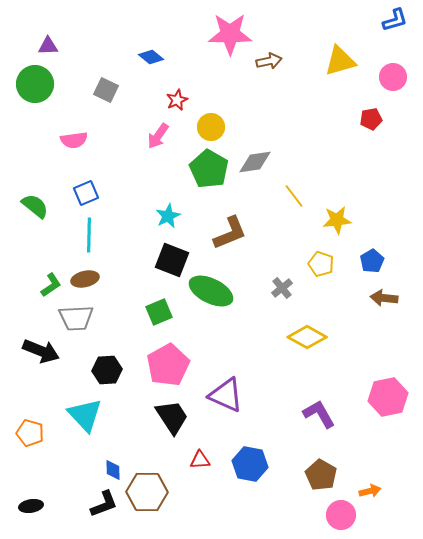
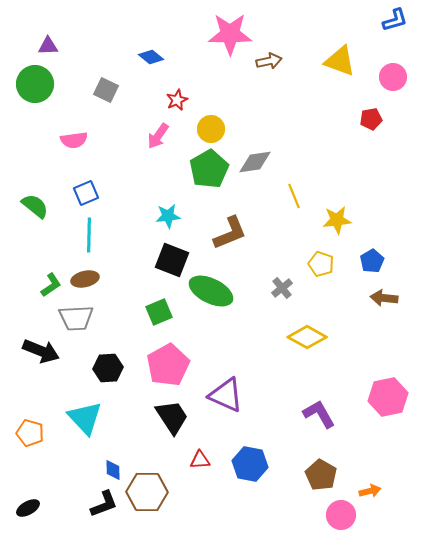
yellow triangle at (340, 61): rotated 36 degrees clockwise
yellow circle at (211, 127): moved 2 px down
green pentagon at (209, 169): rotated 12 degrees clockwise
yellow line at (294, 196): rotated 15 degrees clockwise
cyan star at (168, 216): rotated 20 degrees clockwise
black hexagon at (107, 370): moved 1 px right, 2 px up
cyan triangle at (85, 415): moved 3 px down
black ellipse at (31, 506): moved 3 px left, 2 px down; rotated 20 degrees counterclockwise
